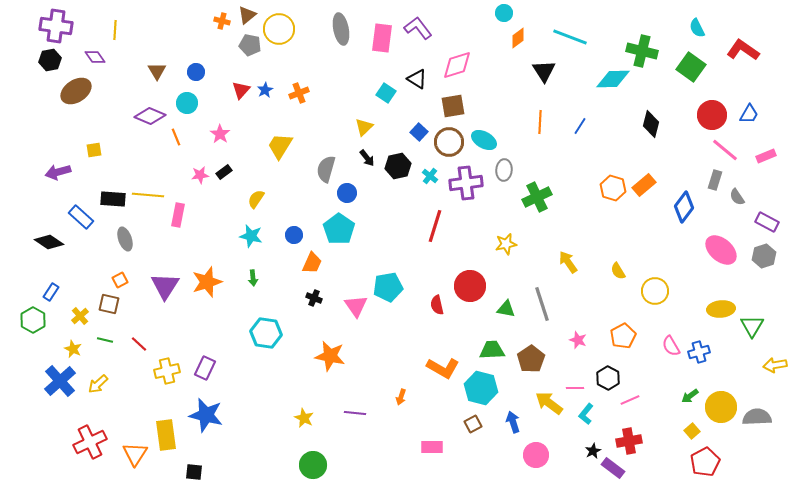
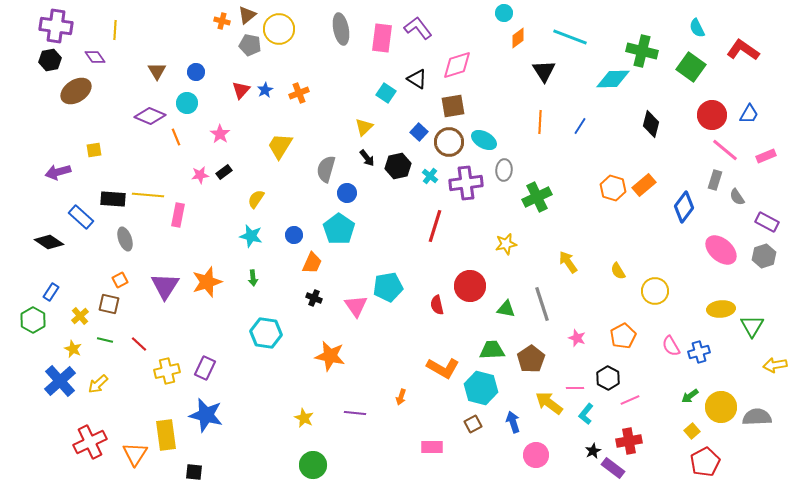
pink star at (578, 340): moved 1 px left, 2 px up
